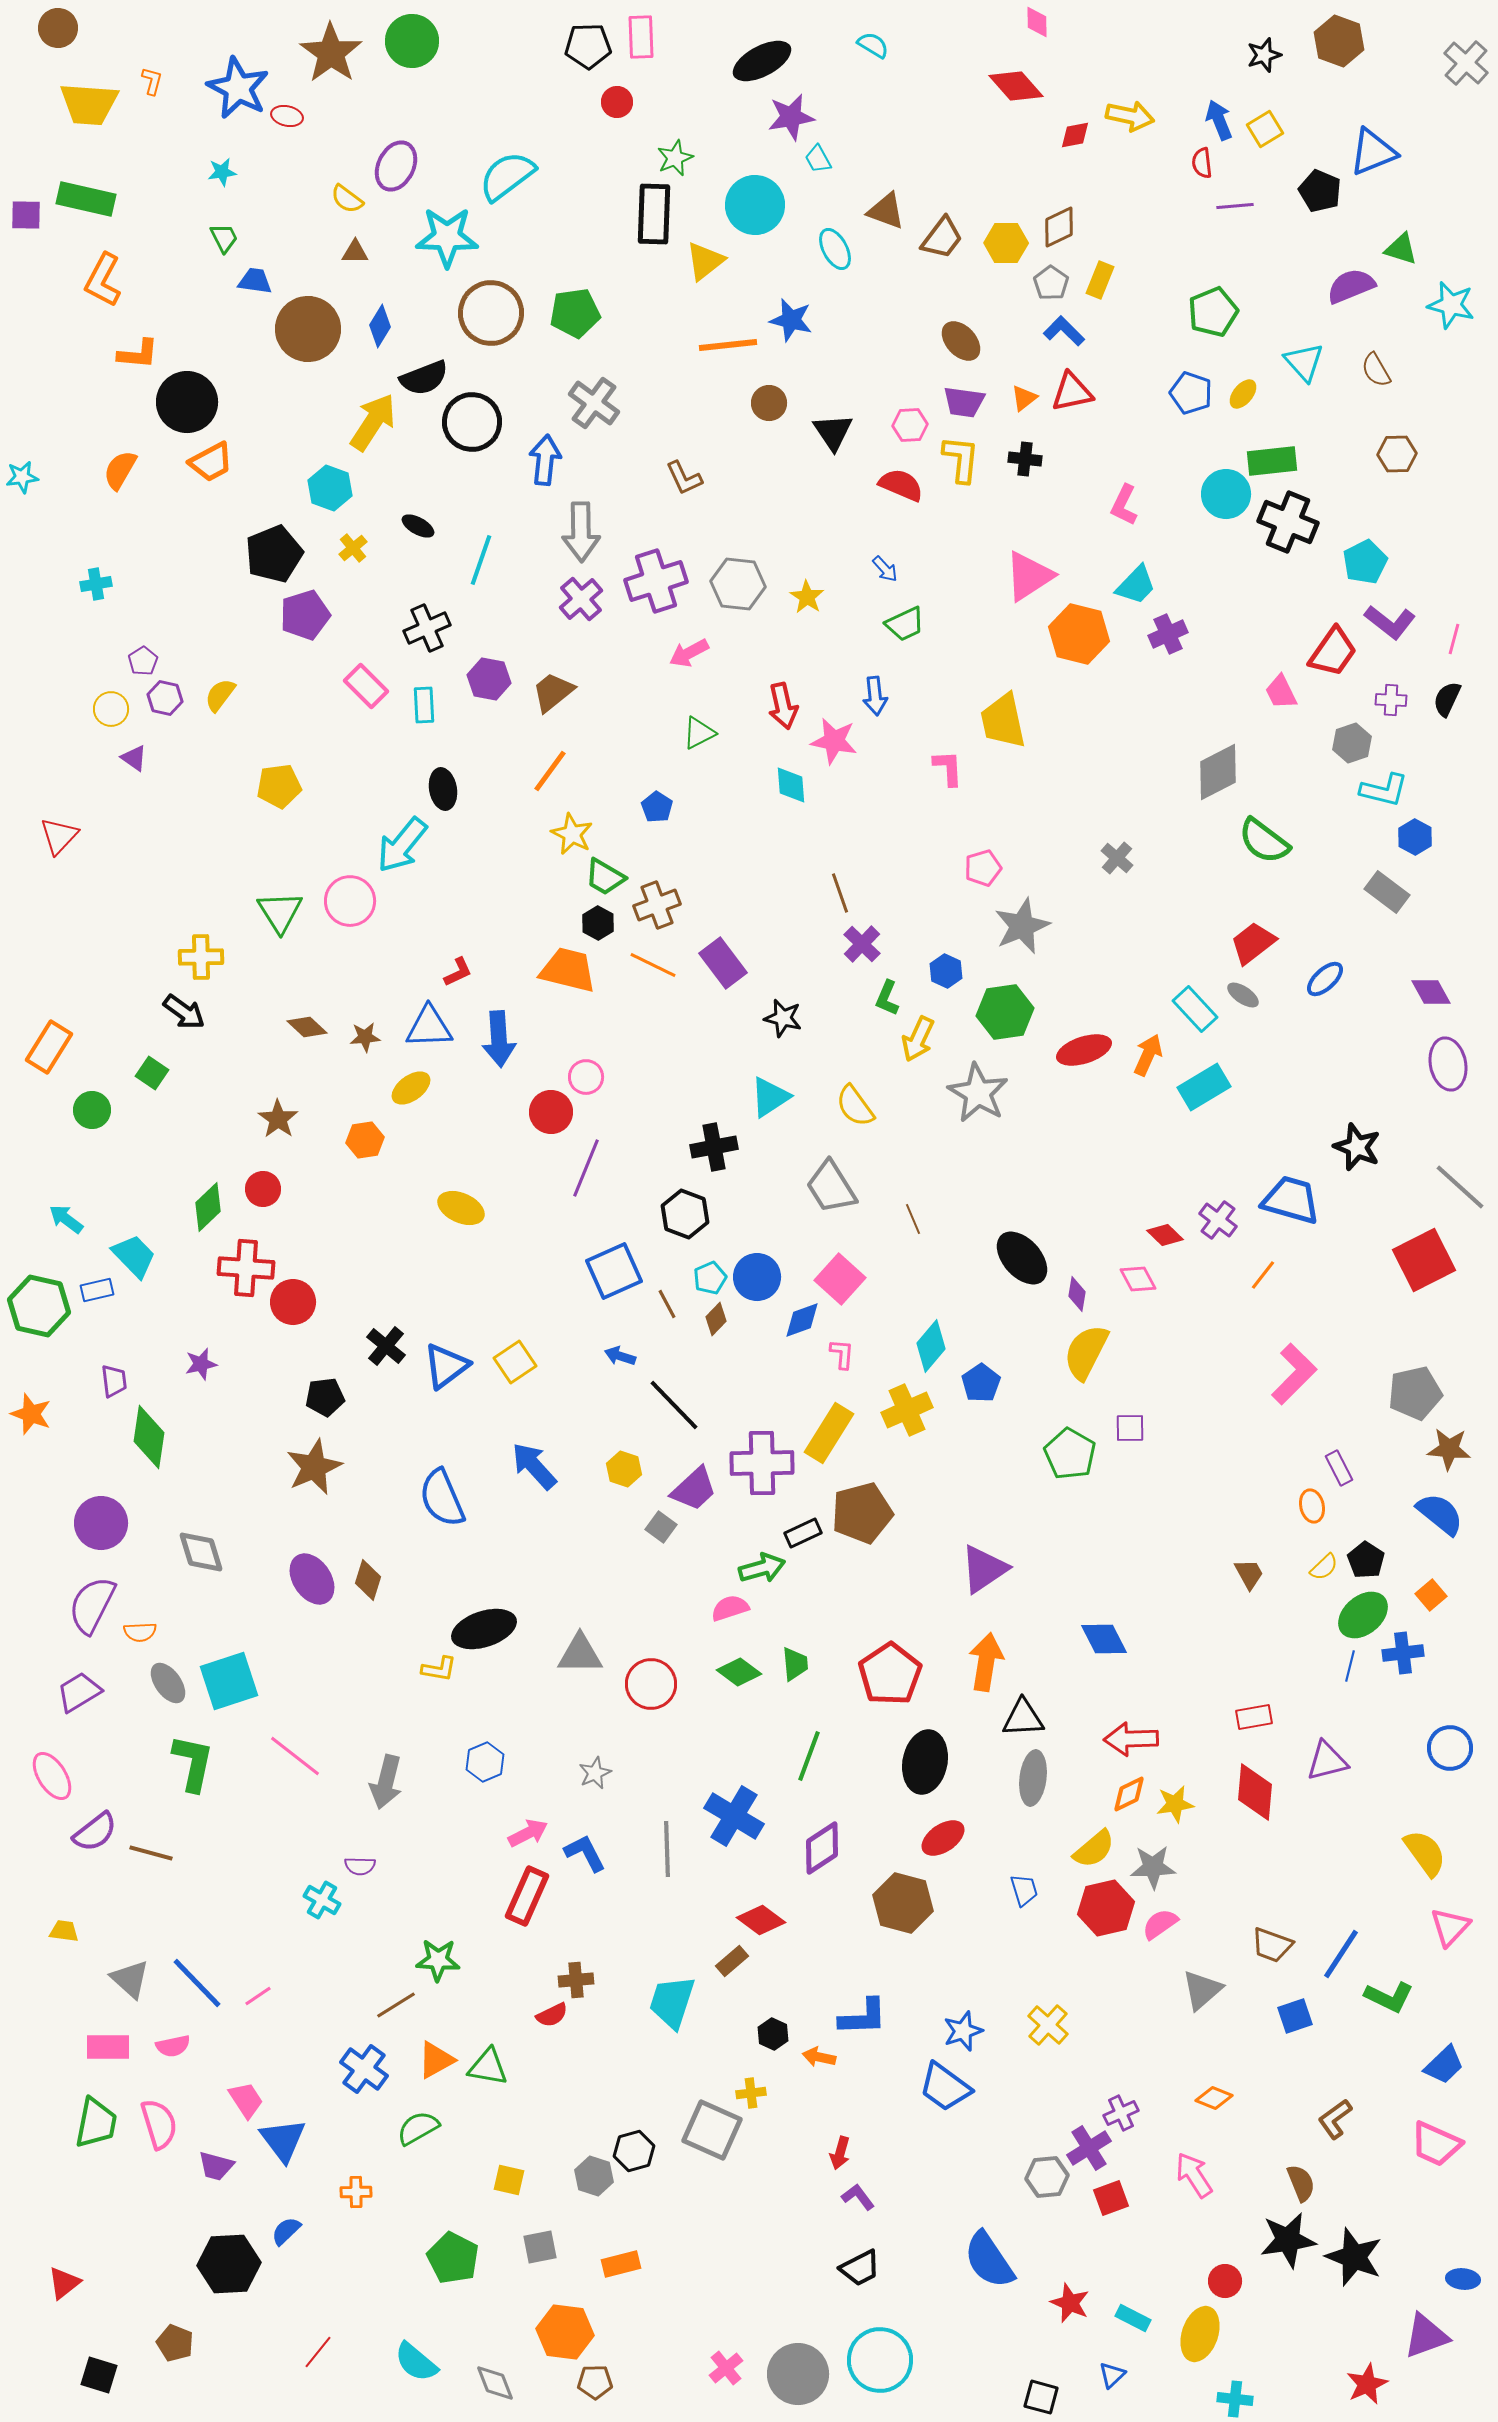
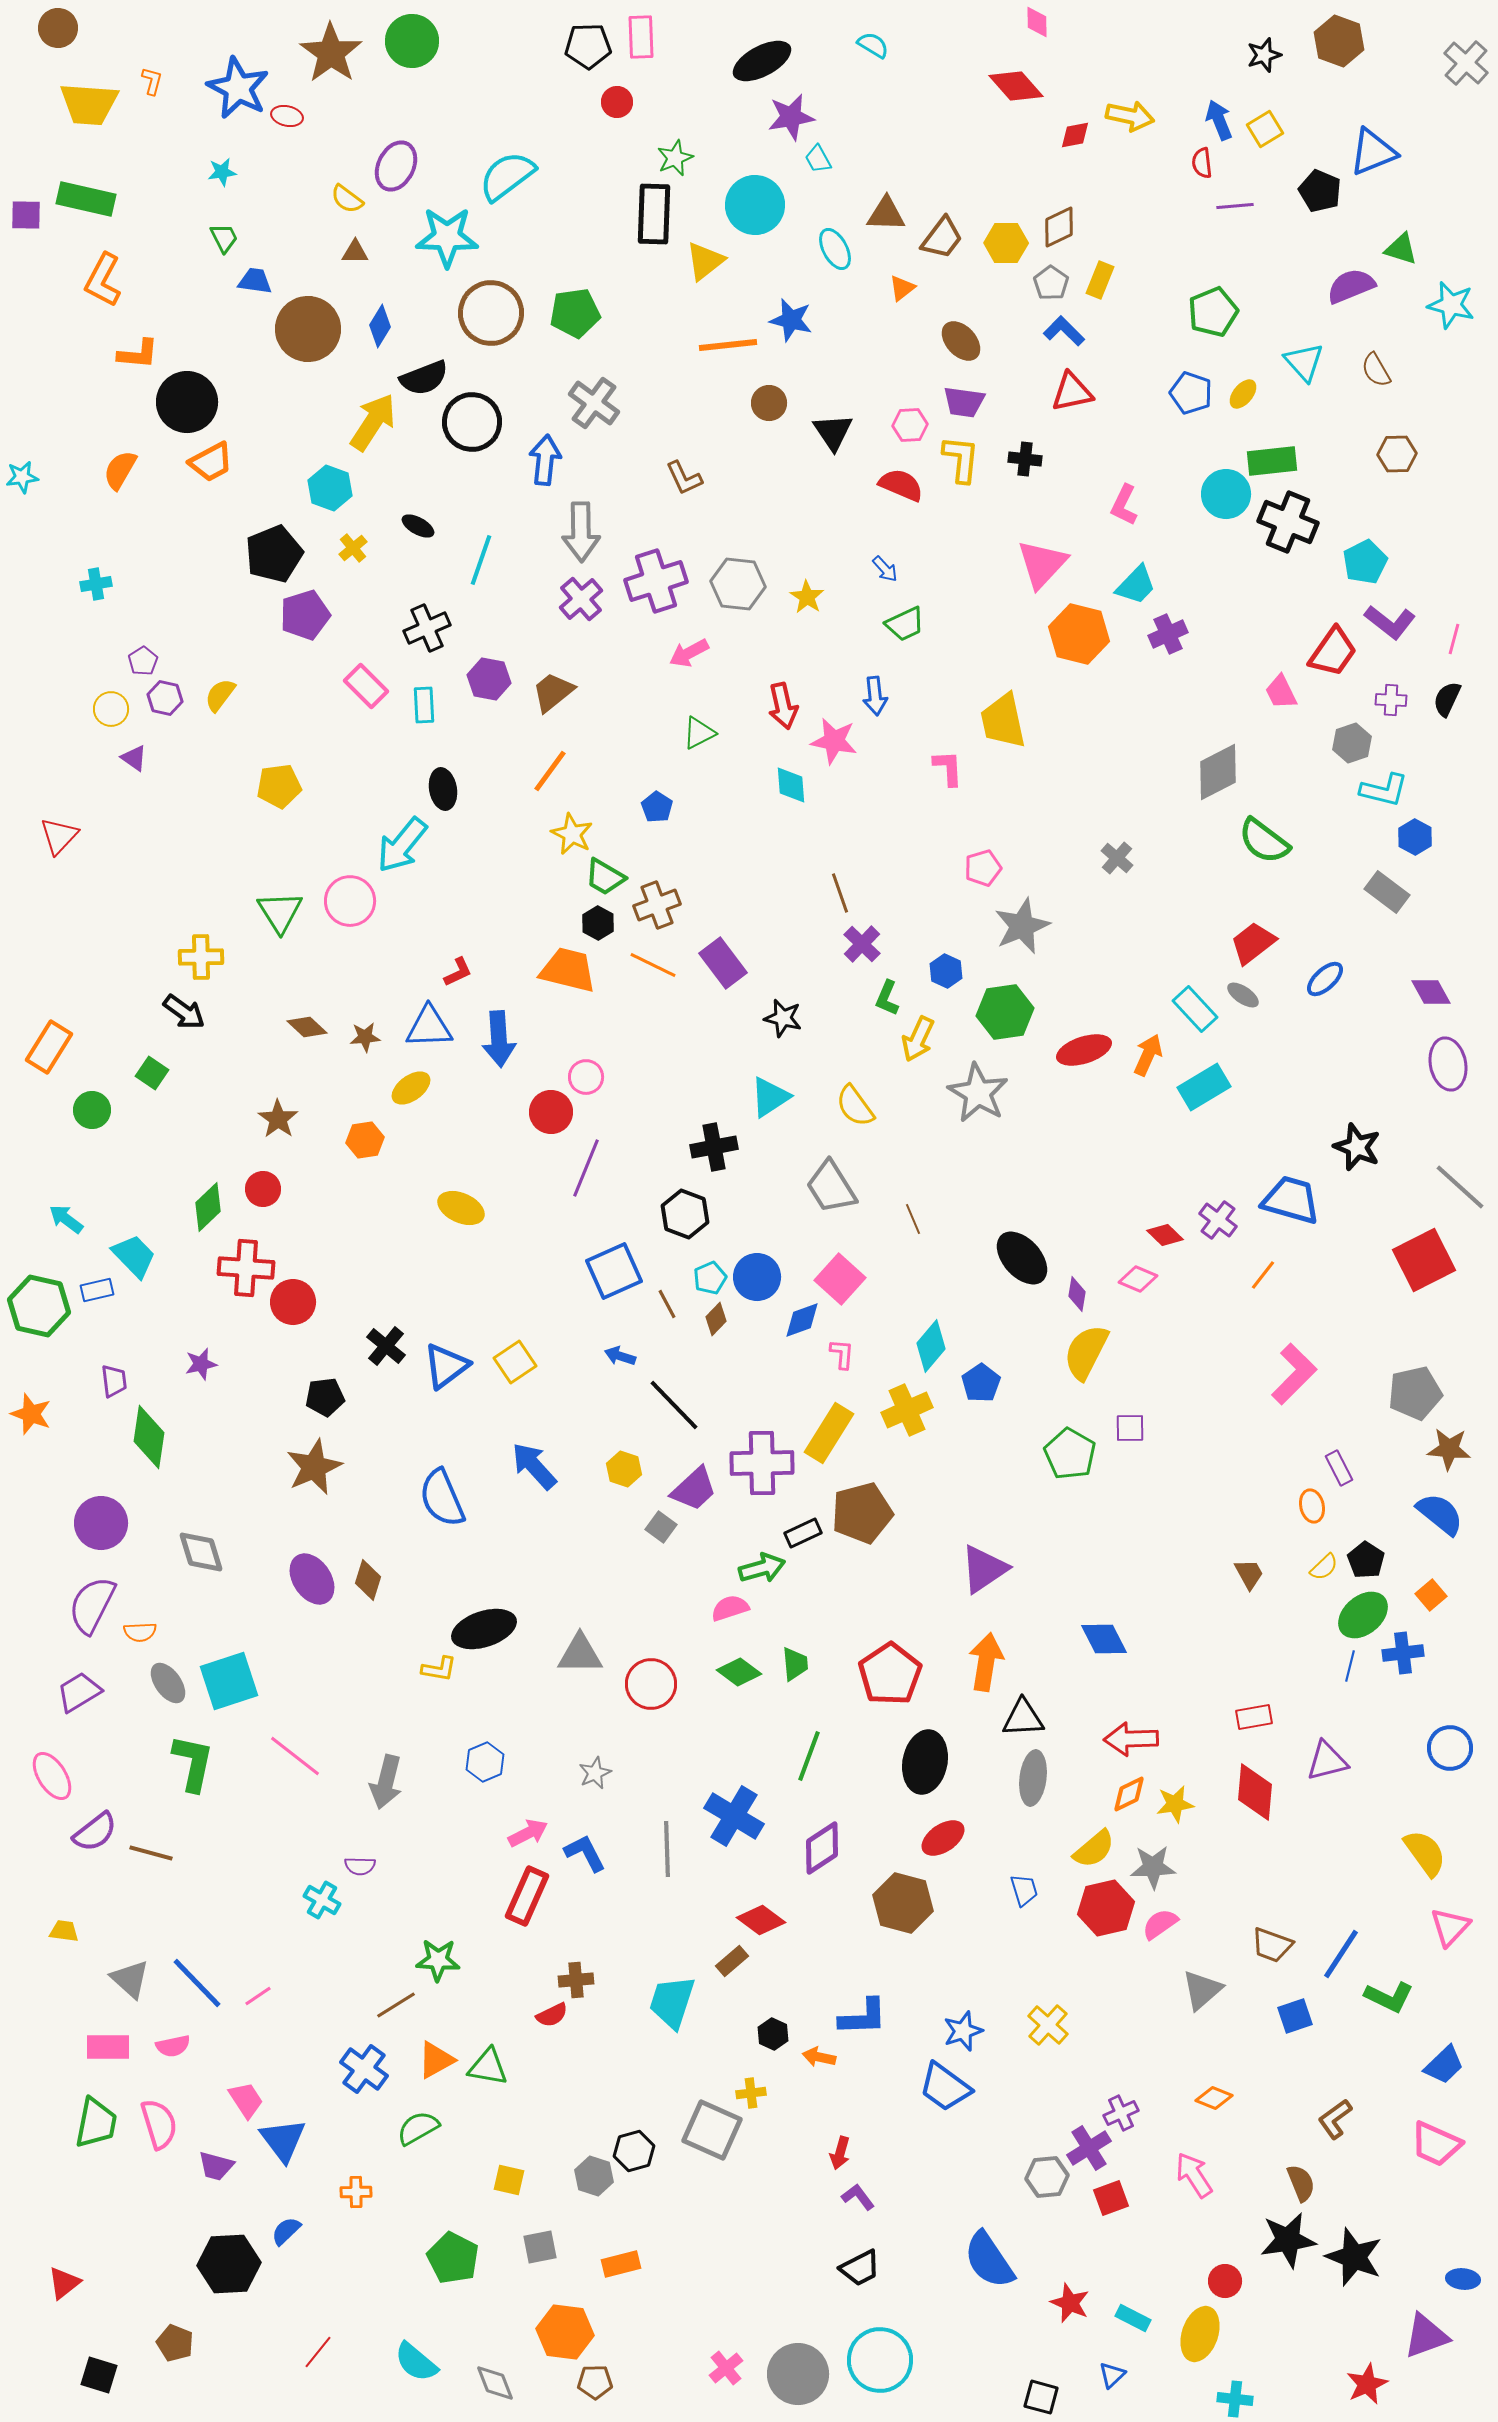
brown triangle at (886, 211): moved 3 px down; rotated 18 degrees counterclockwise
orange triangle at (1024, 398): moved 122 px left, 110 px up
pink triangle at (1029, 576): moved 13 px right, 12 px up; rotated 14 degrees counterclockwise
pink diamond at (1138, 1279): rotated 39 degrees counterclockwise
